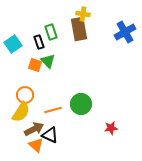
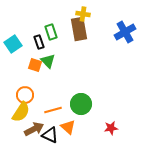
orange triangle: moved 32 px right, 18 px up
